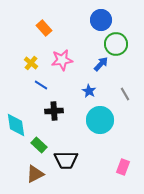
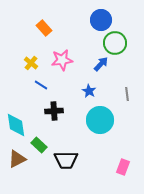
green circle: moved 1 px left, 1 px up
gray line: moved 2 px right; rotated 24 degrees clockwise
brown triangle: moved 18 px left, 15 px up
